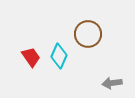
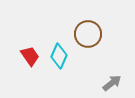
red trapezoid: moved 1 px left, 1 px up
gray arrow: rotated 150 degrees clockwise
